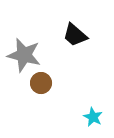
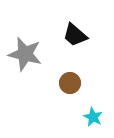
gray star: moved 1 px right, 1 px up
brown circle: moved 29 px right
